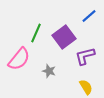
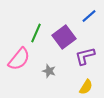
yellow semicircle: rotated 63 degrees clockwise
